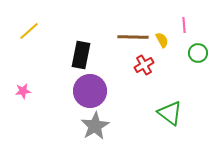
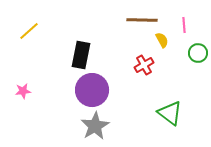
brown line: moved 9 px right, 17 px up
purple circle: moved 2 px right, 1 px up
